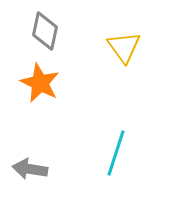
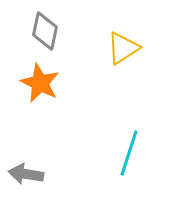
yellow triangle: moved 1 px left, 1 px down; rotated 33 degrees clockwise
cyan line: moved 13 px right
gray arrow: moved 4 px left, 5 px down
